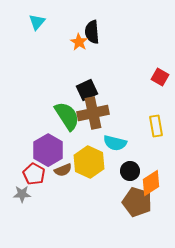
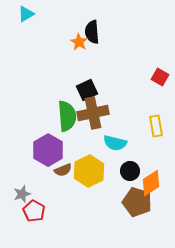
cyan triangle: moved 11 px left, 8 px up; rotated 18 degrees clockwise
green semicircle: rotated 28 degrees clockwise
yellow hexagon: moved 9 px down; rotated 8 degrees clockwise
red pentagon: moved 37 px down
gray star: rotated 18 degrees counterclockwise
